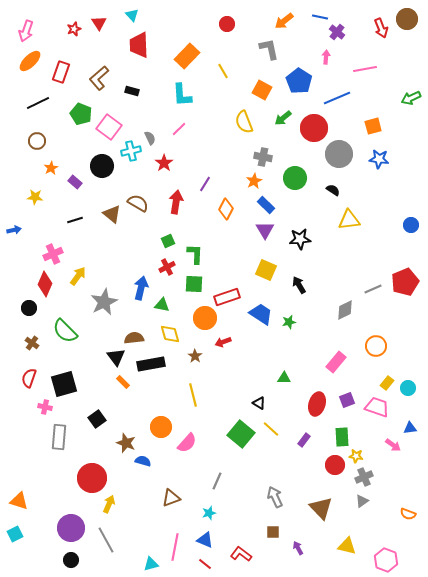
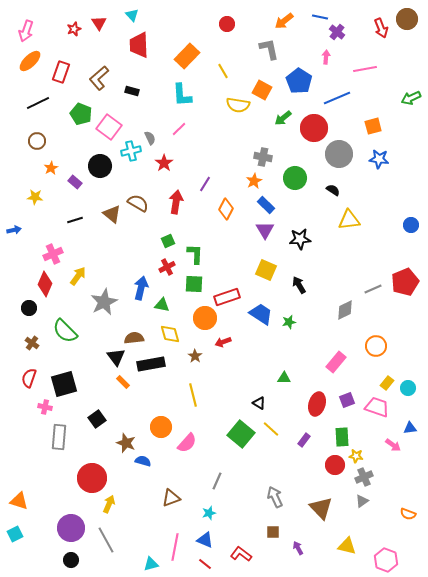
yellow semicircle at (244, 122): moved 6 px left, 17 px up; rotated 60 degrees counterclockwise
black circle at (102, 166): moved 2 px left
